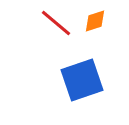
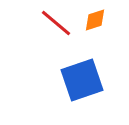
orange diamond: moved 1 px up
